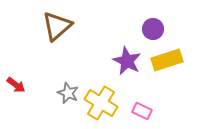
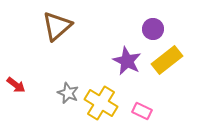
yellow rectangle: rotated 20 degrees counterclockwise
